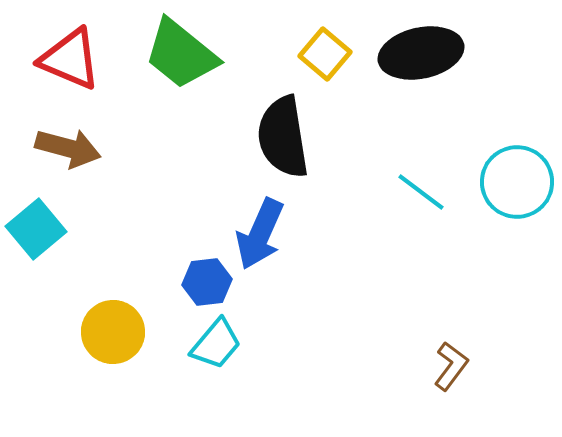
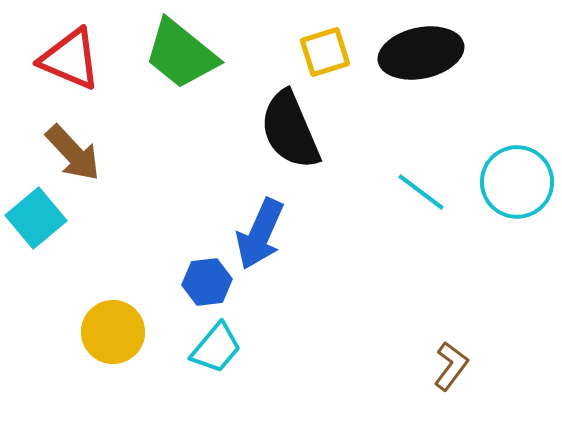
yellow square: moved 2 px up; rotated 33 degrees clockwise
black semicircle: moved 7 px right, 7 px up; rotated 14 degrees counterclockwise
brown arrow: moved 5 px right, 5 px down; rotated 32 degrees clockwise
cyan square: moved 11 px up
cyan trapezoid: moved 4 px down
